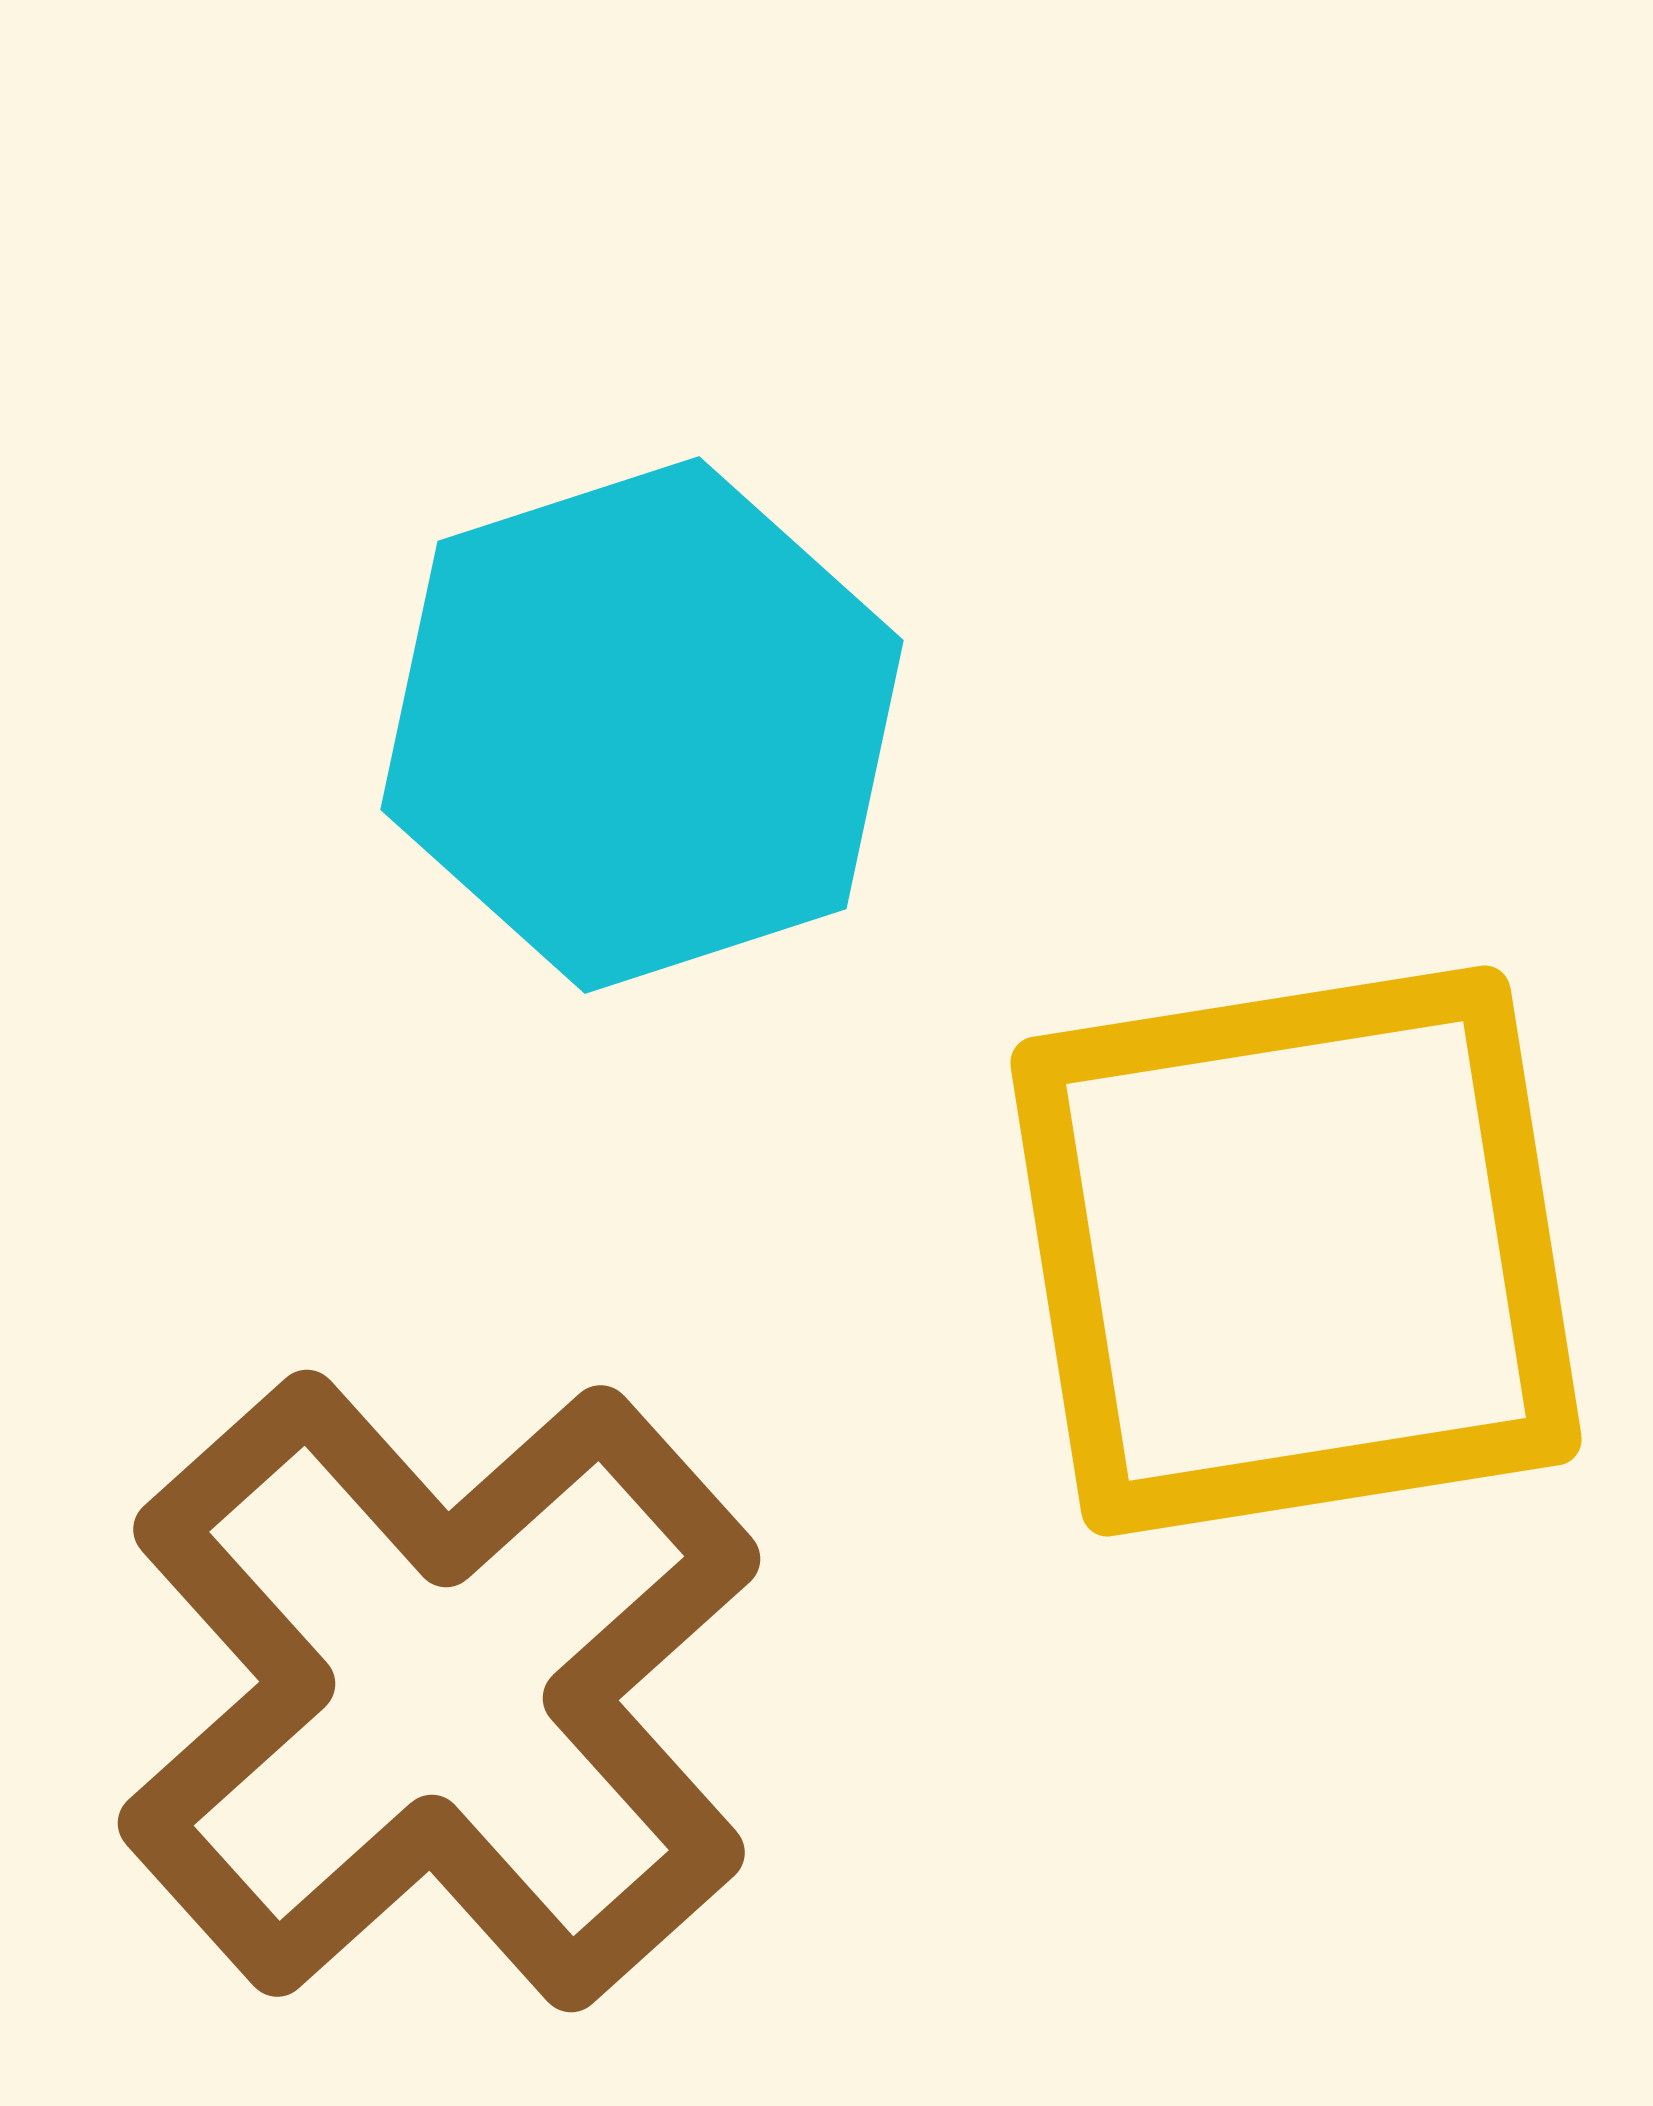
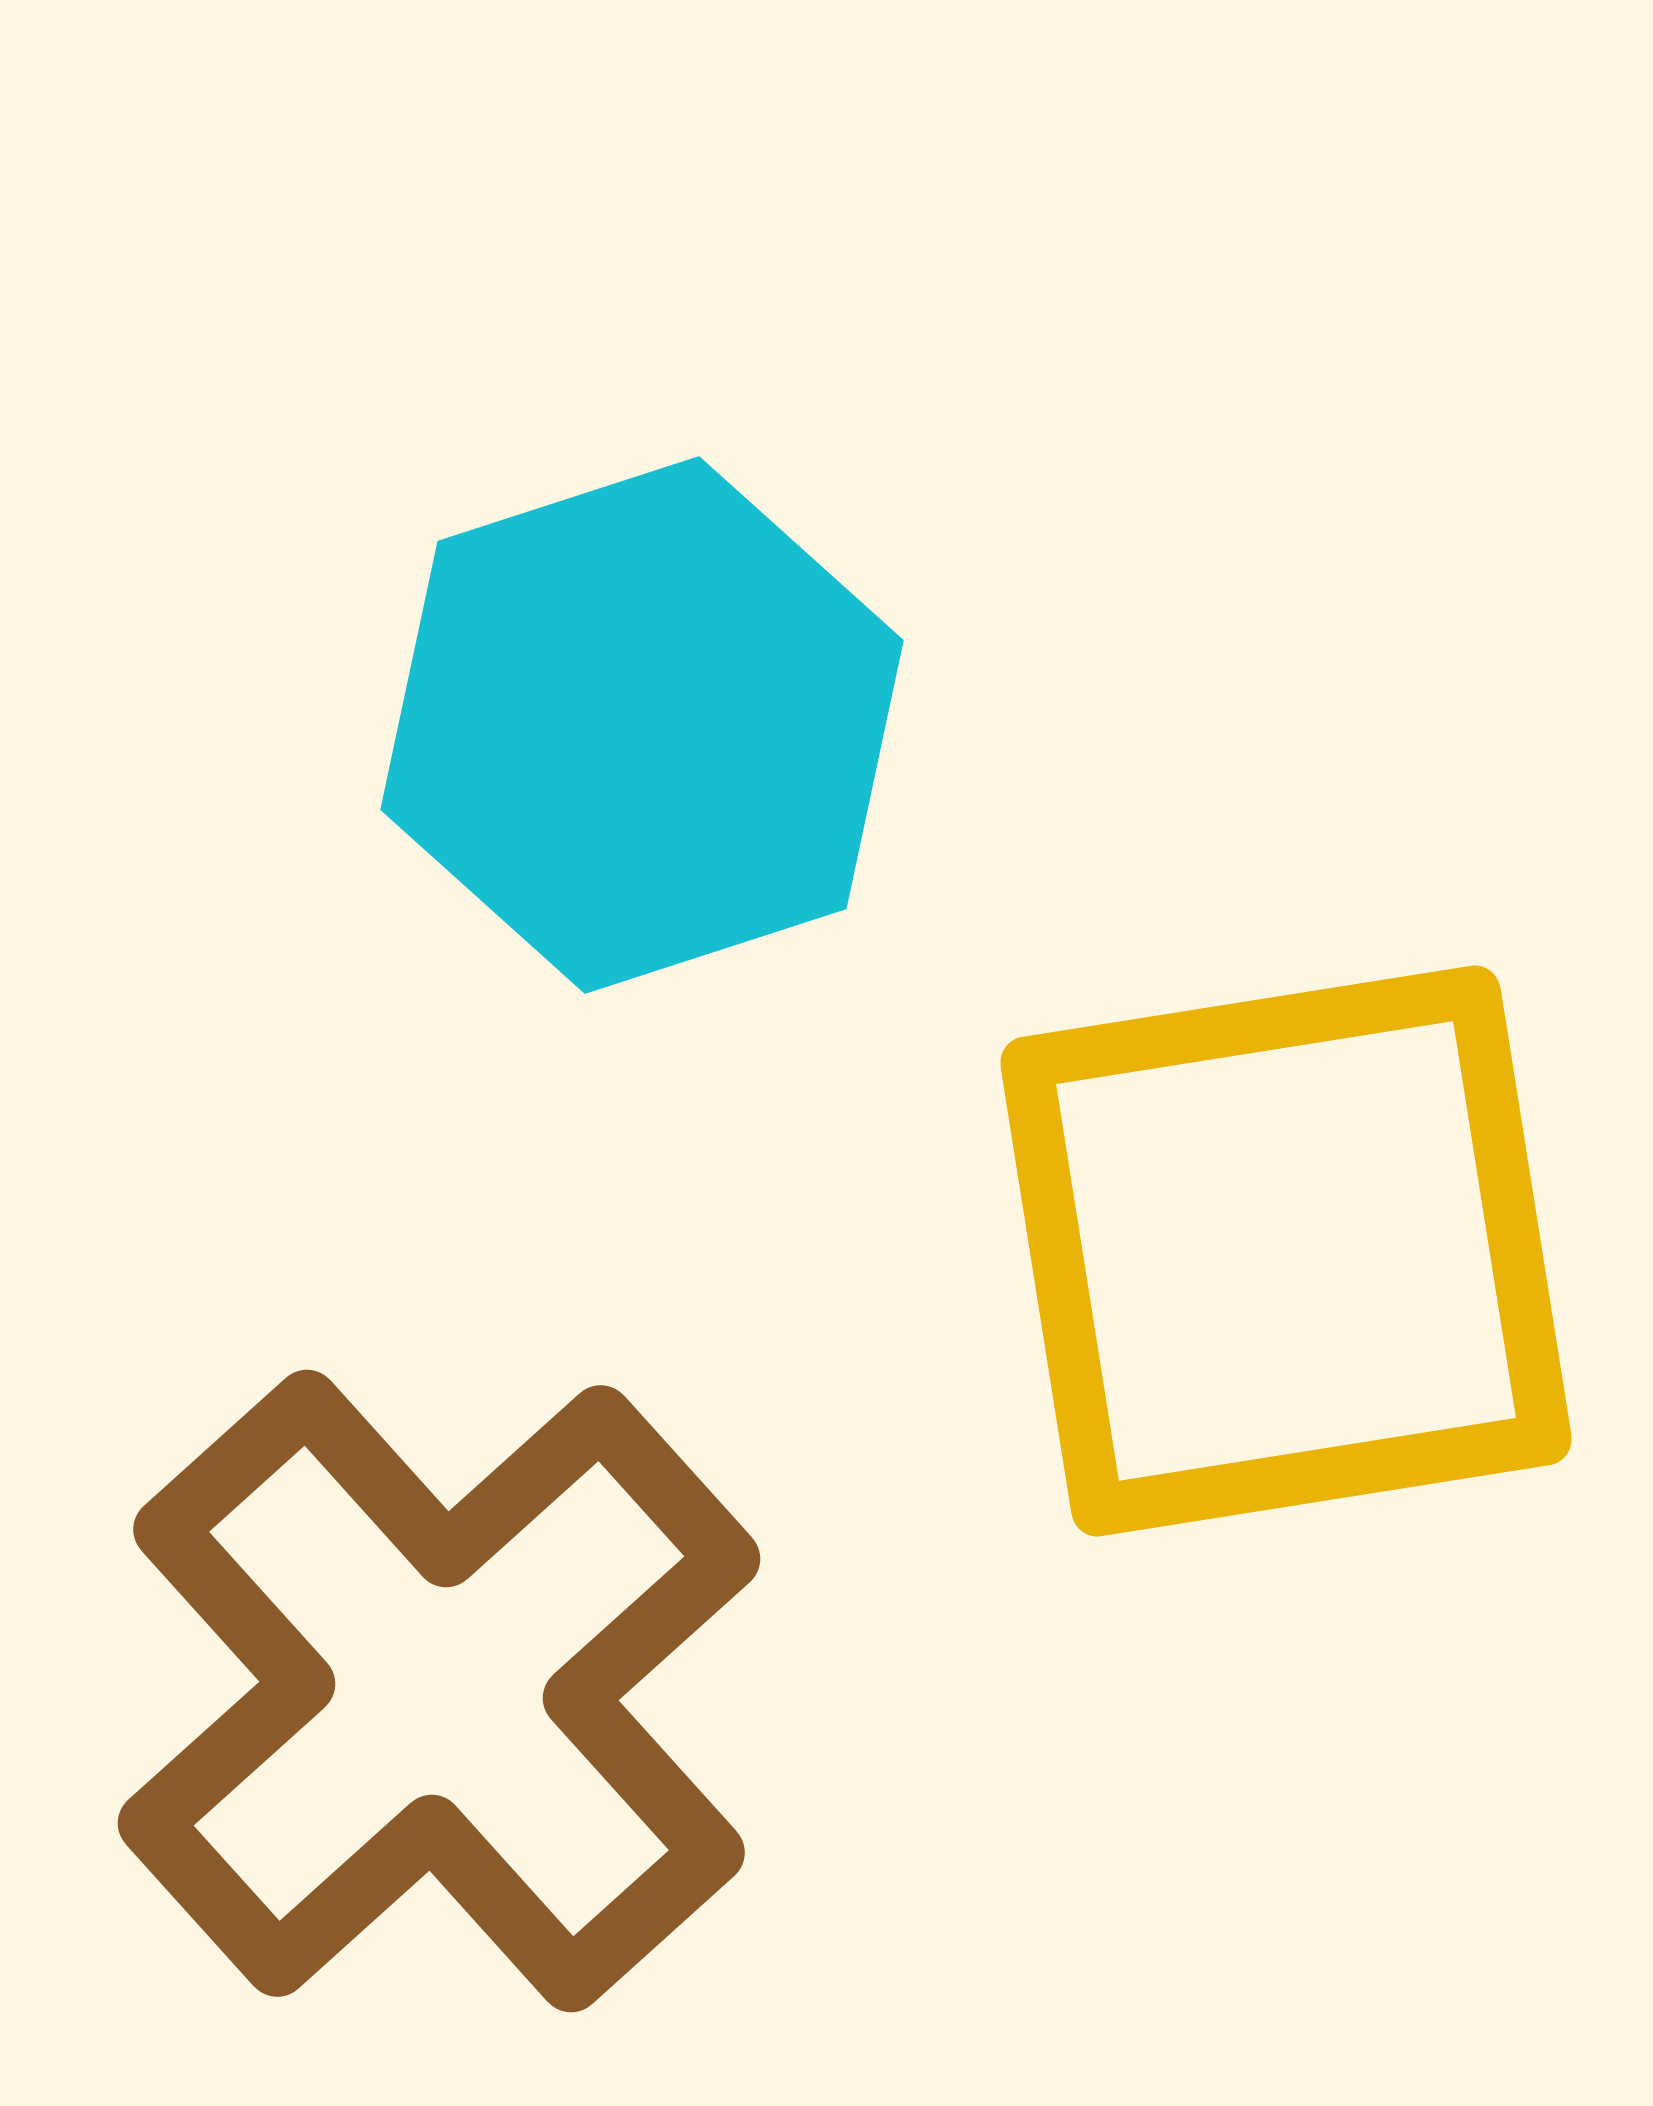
yellow square: moved 10 px left
